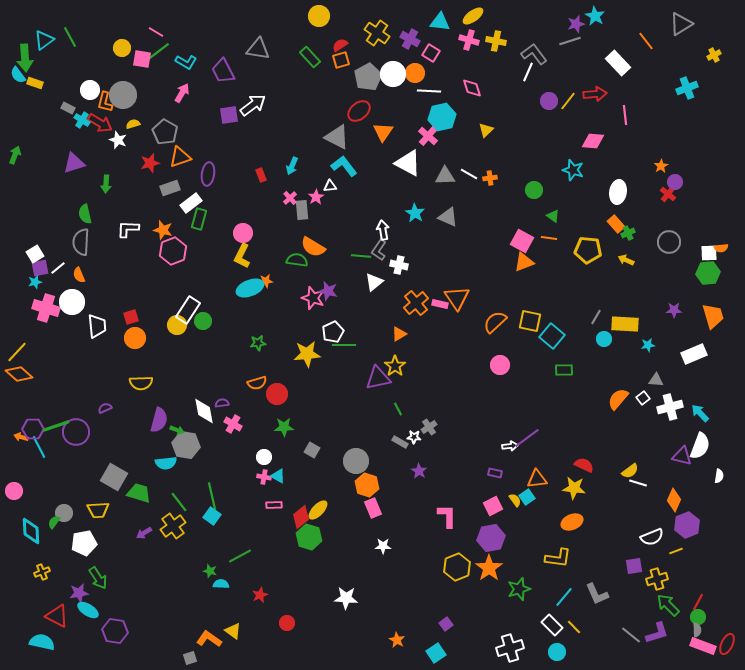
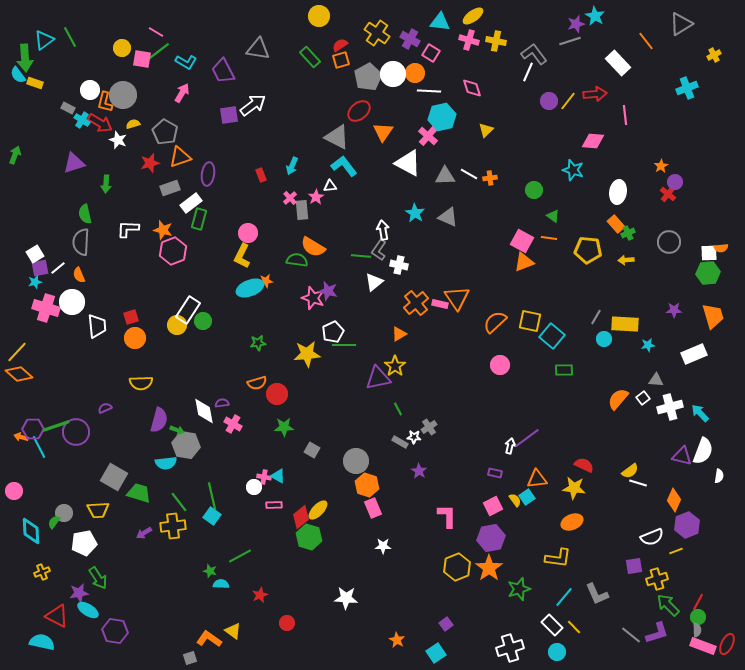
pink circle at (243, 233): moved 5 px right
yellow arrow at (626, 260): rotated 28 degrees counterclockwise
white arrow at (510, 446): rotated 70 degrees counterclockwise
white semicircle at (700, 446): moved 3 px right, 5 px down
white circle at (264, 457): moved 10 px left, 30 px down
yellow cross at (173, 526): rotated 30 degrees clockwise
